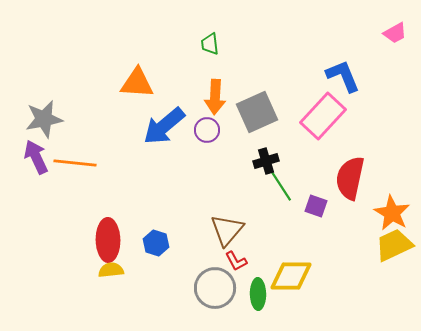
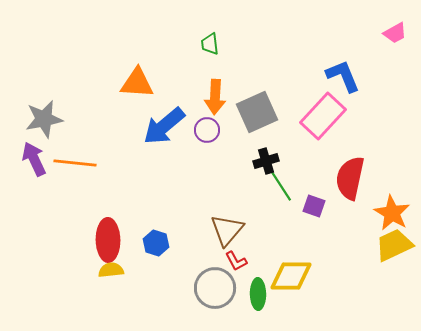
purple arrow: moved 2 px left, 2 px down
purple square: moved 2 px left
